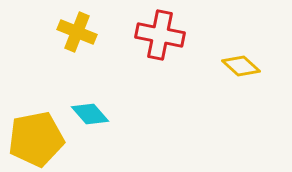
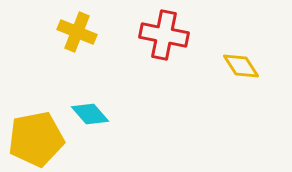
red cross: moved 4 px right
yellow diamond: rotated 15 degrees clockwise
